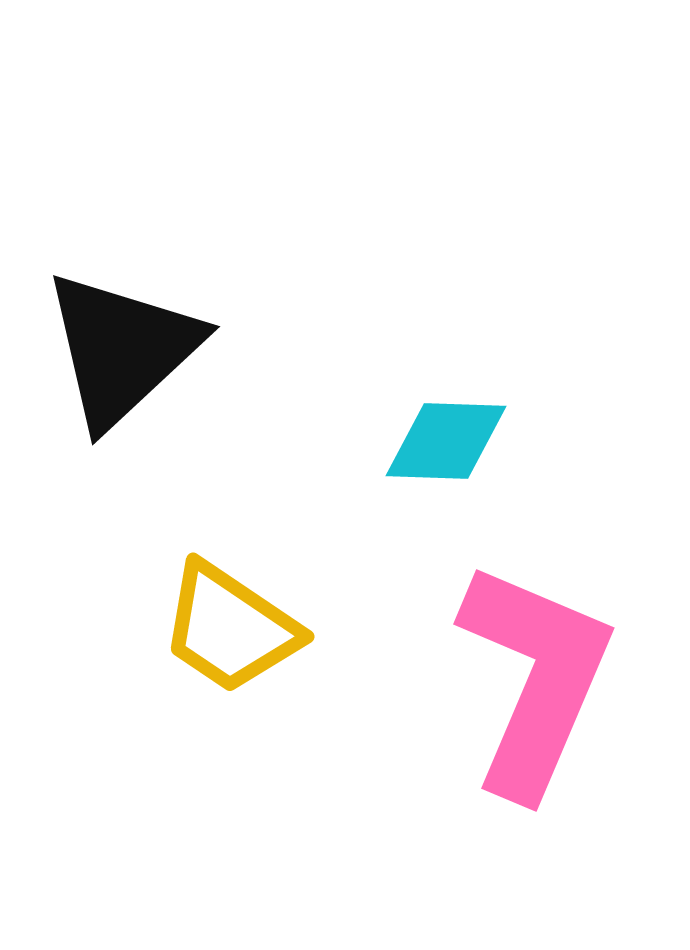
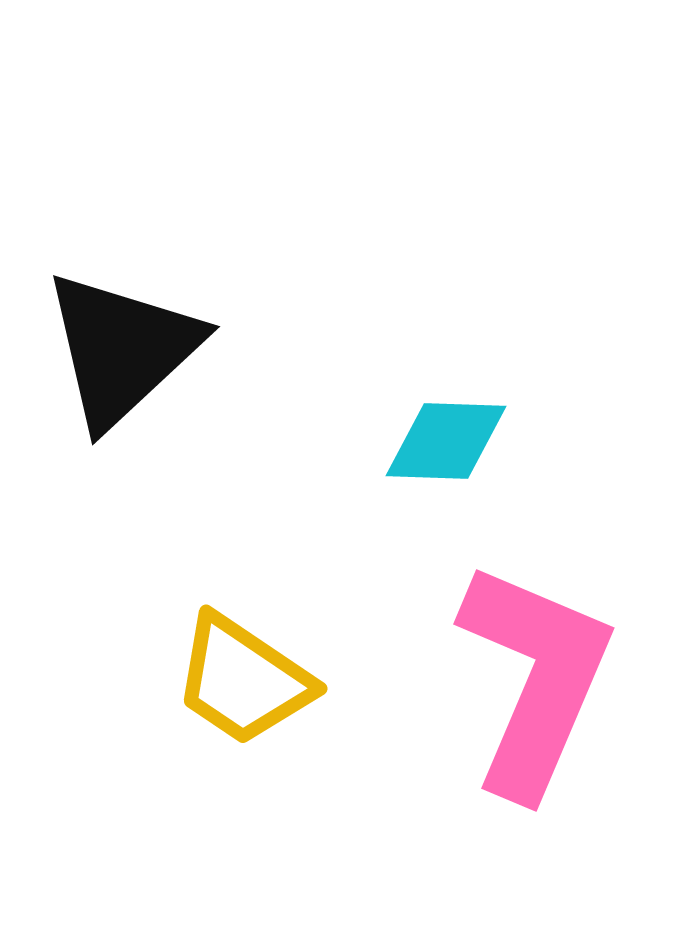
yellow trapezoid: moved 13 px right, 52 px down
